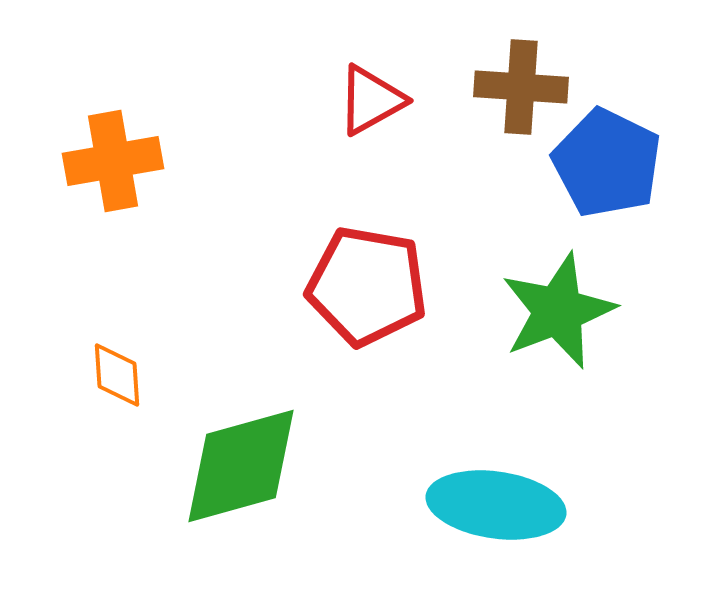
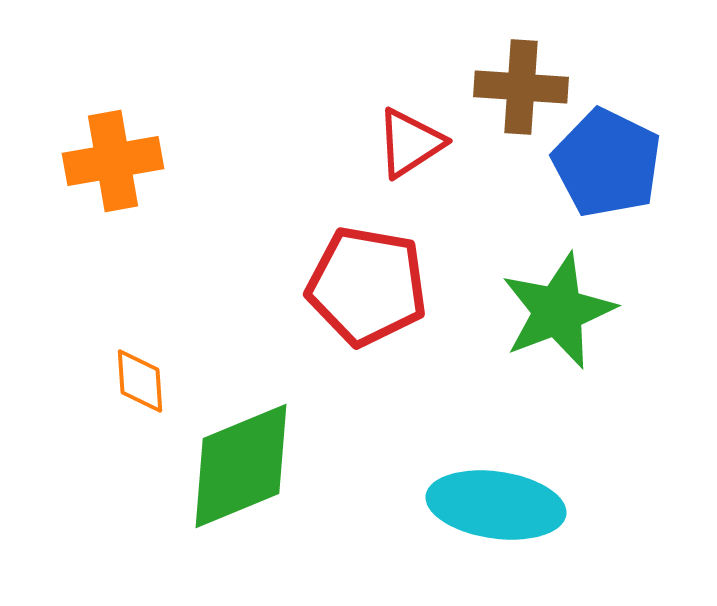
red triangle: moved 39 px right, 43 px down; rotated 4 degrees counterclockwise
orange diamond: moved 23 px right, 6 px down
green diamond: rotated 7 degrees counterclockwise
